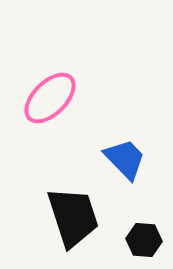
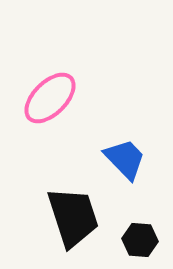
black hexagon: moved 4 px left
